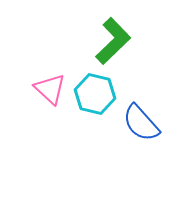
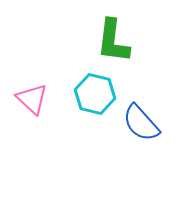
green L-shape: rotated 141 degrees clockwise
pink triangle: moved 18 px left, 10 px down
